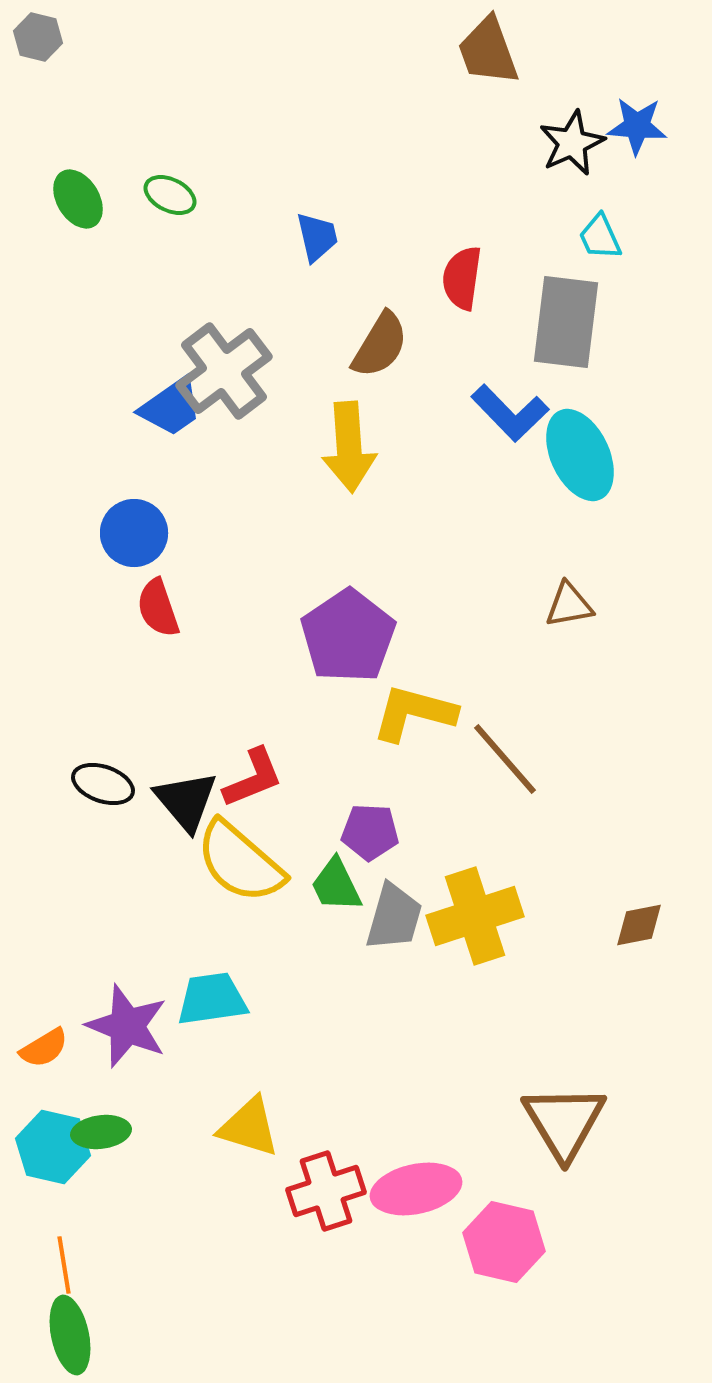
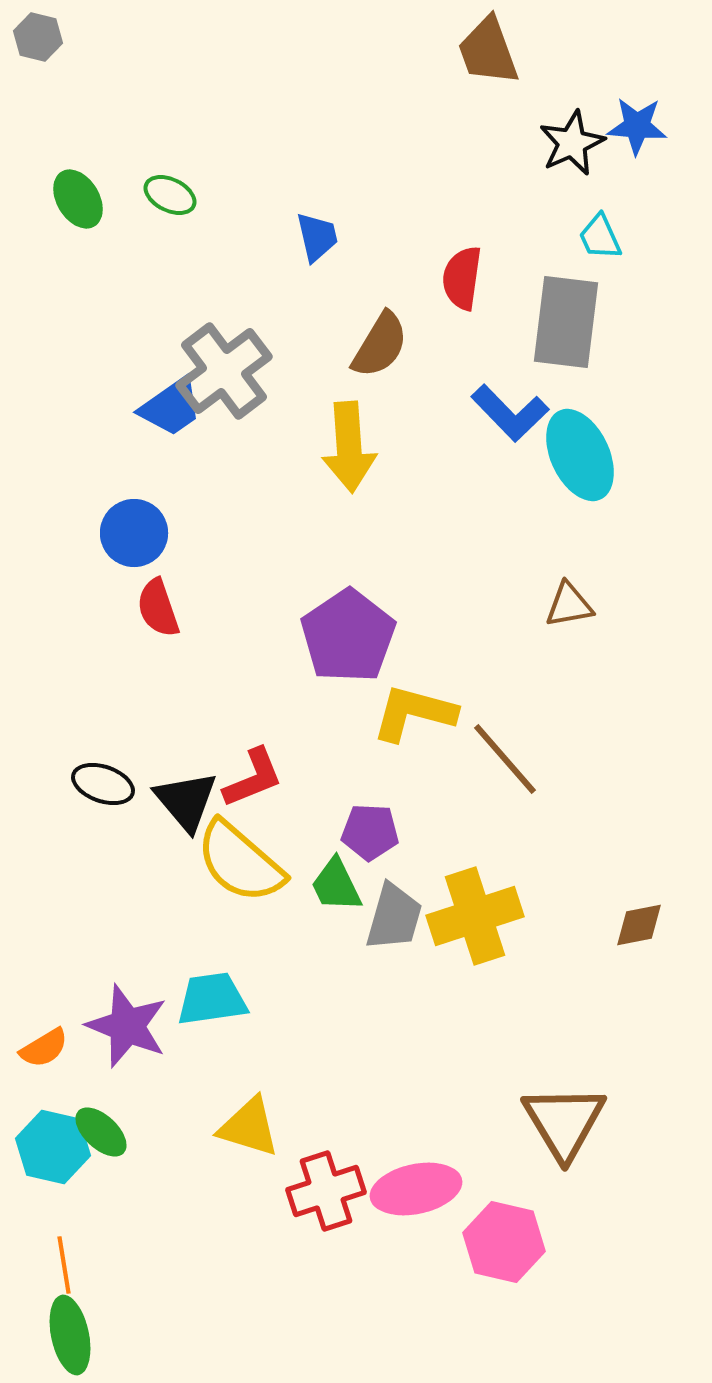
green ellipse at (101, 1132): rotated 50 degrees clockwise
